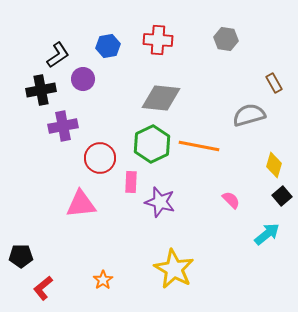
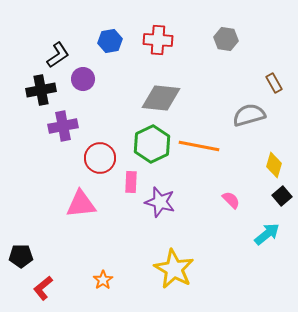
blue hexagon: moved 2 px right, 5 px up
